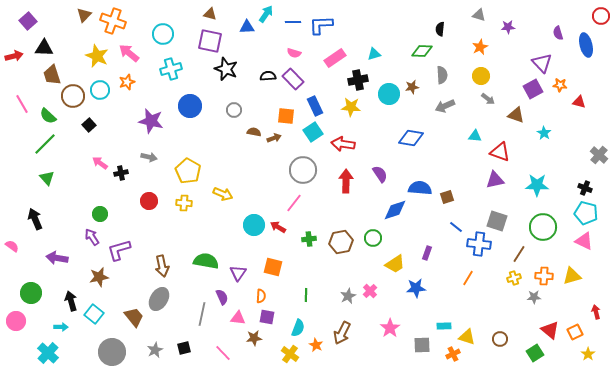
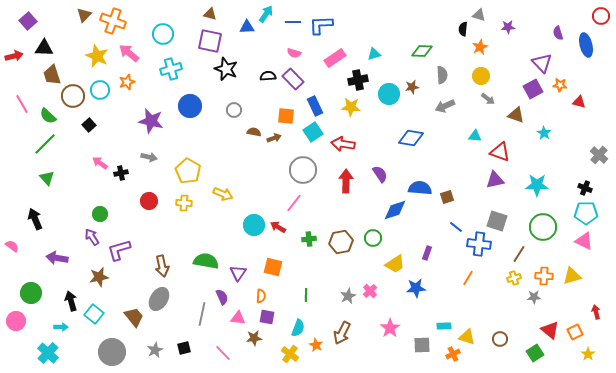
black semicircle at (440, 29): moved 23 px right
cyan pentagon at (586, 213): rotated 15 degrees counterclockwise
